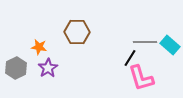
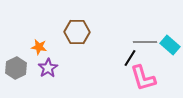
pink L-shape: moved 2 px right
